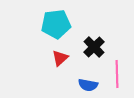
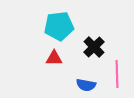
cyan pentagon: moved 3 px right, 2 px down
red triangle: moved 6 px left; rotated 42 degrees clockwise
blue semicircle: moved 2 px left
